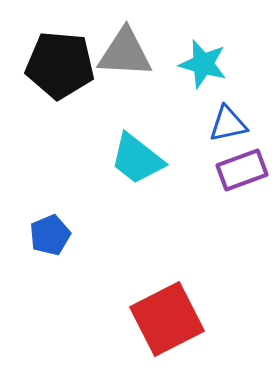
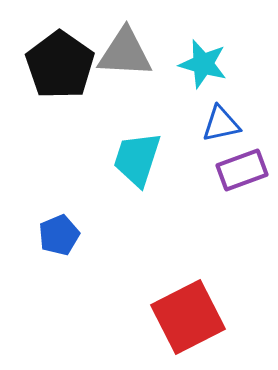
black pentagon: rotated 30 degrees clockwise
blue triangle: moved 7 px left
cyan trapezoid: rotated 70 degrees clockwise
blue pentagon: moved 9 px right
red square: moved 21 px right, 2 px up
